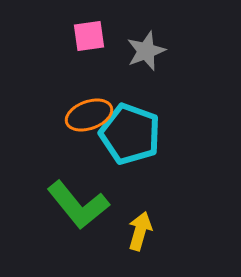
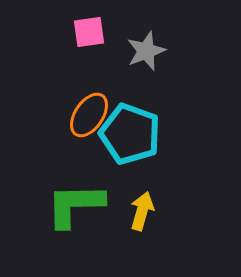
pink square: moved 4 px up
orange ellipse: rotated 36 degrees counterclockwise
green L-shape: moved 3 px left; rotated 128 degrees clockwise
yellow arrow: moved 2 px right, 20 px up
